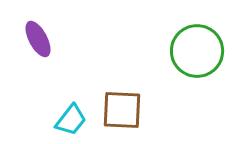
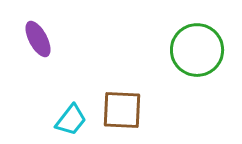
green circle: moved 1 px up
